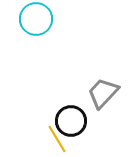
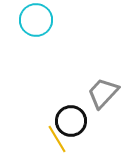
cyan circle: moved 1 px down
